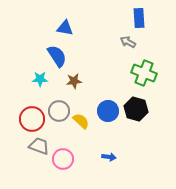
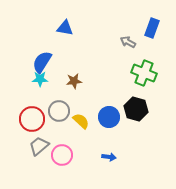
blue rectangle: moved 13 px right, 10 px down; rotated 24 degrees clockwise
blue semicircle: moved 15 px left, 6 px down; rotated 115 degrees counterclockwise
blue circle: moved 1 px right, 6 px down
gray trapezoid: rotated 60 degrees counterclockwise
pink circle: moved 1 px left, 4 px up
